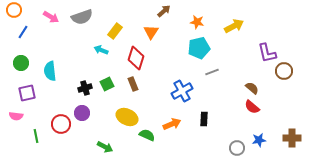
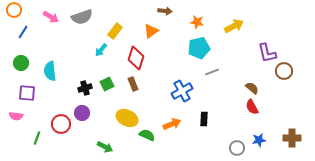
brown arrow: moved 1 px right; rotated 48 degrees clockwise
orange triangle: moved 1 px up; rotated 21 degrees clockwise
cyan arrow: rotated 72 degrees counterclockwise
purple square: rotated 18 degrees clockwise
red semicircle: rotated 21 degrees clockwise
yellow ellipse: moved 1 px down
green line: moved 1 px right, 2 px down; rotated 32 degrees clockwise
